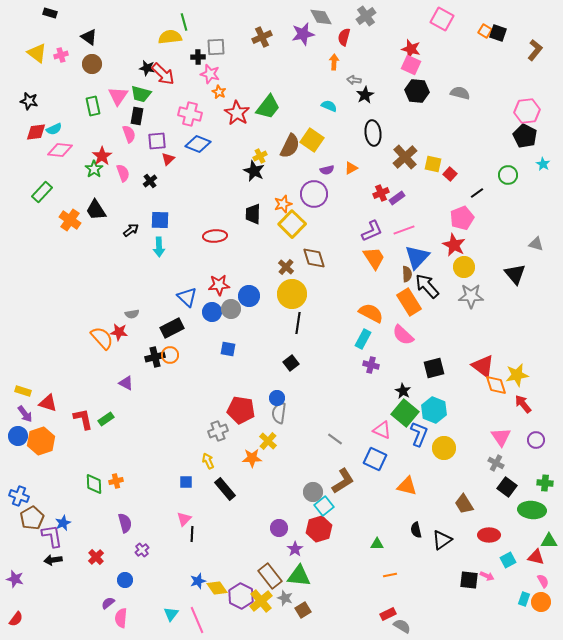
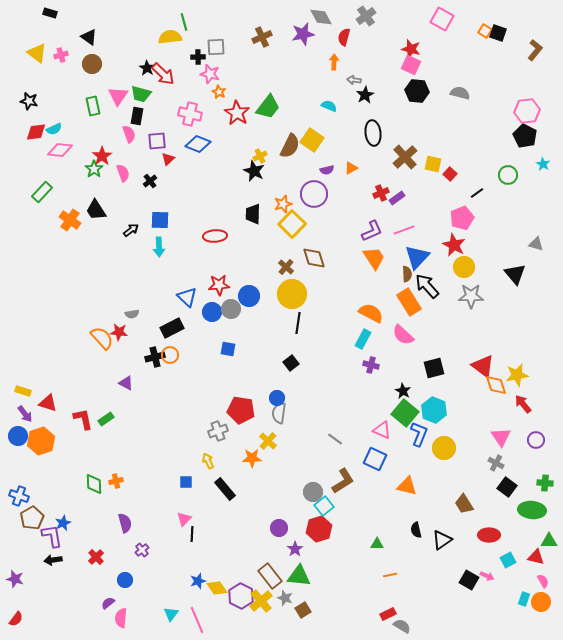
black star at (147, 68): rotated 21 degrees clockwise
black square at (469, 580): rotated 24 degrees clockwise
